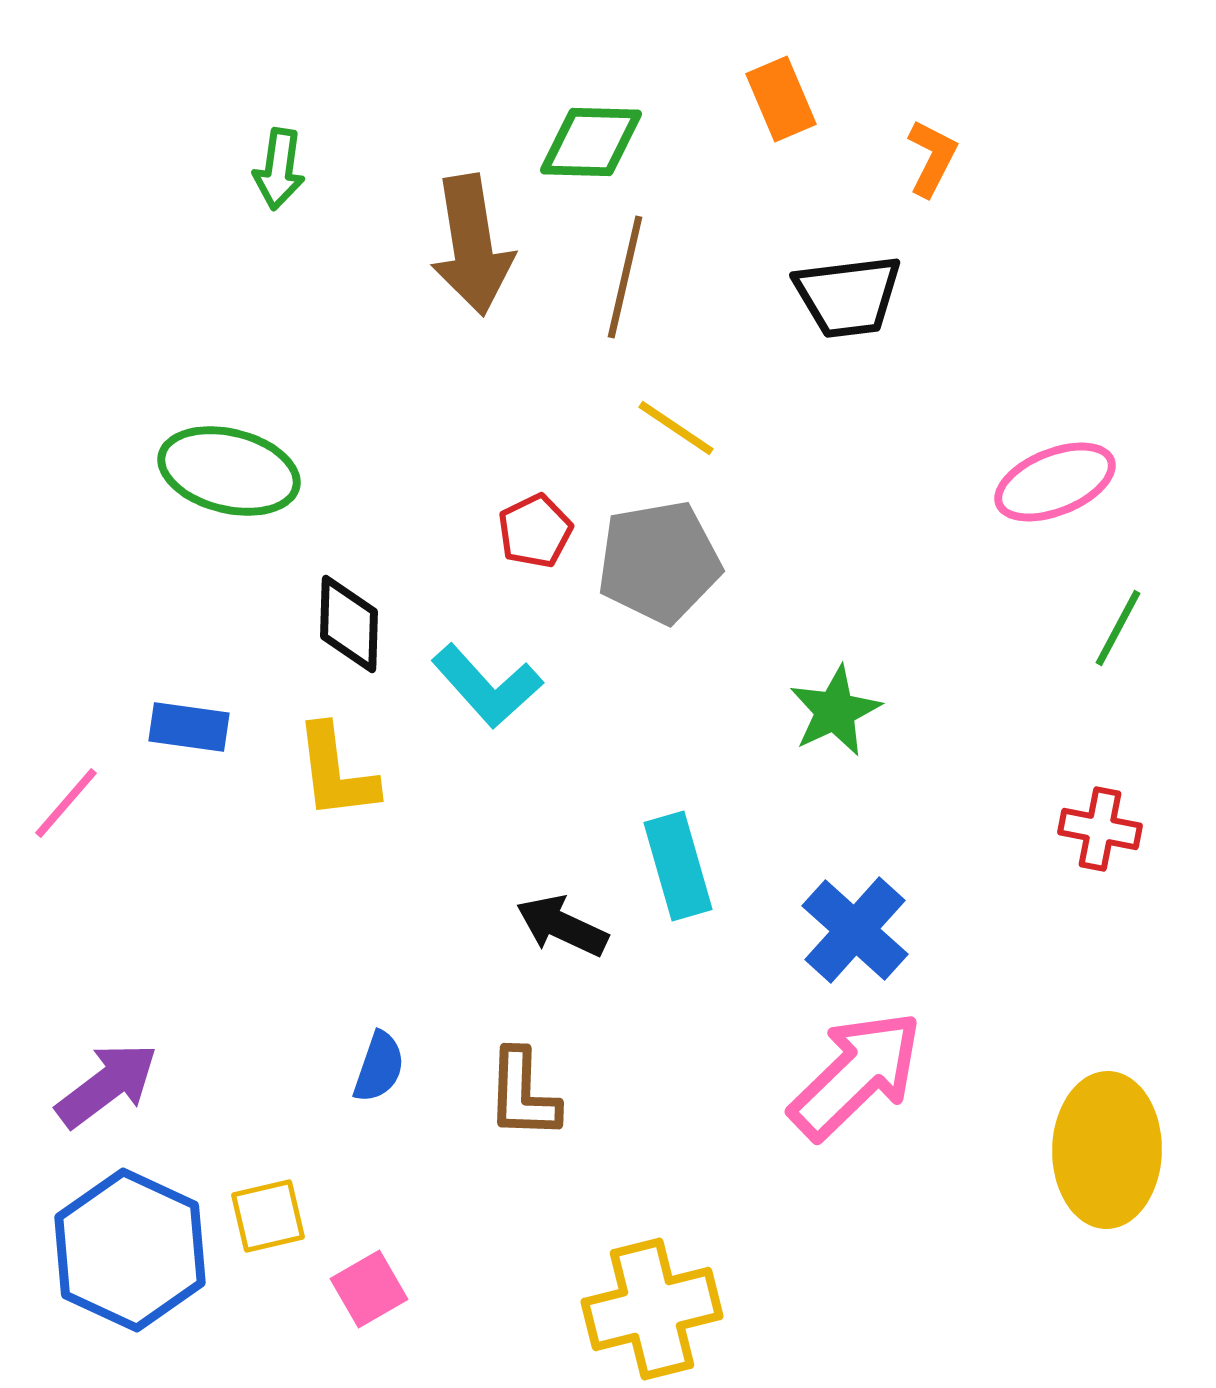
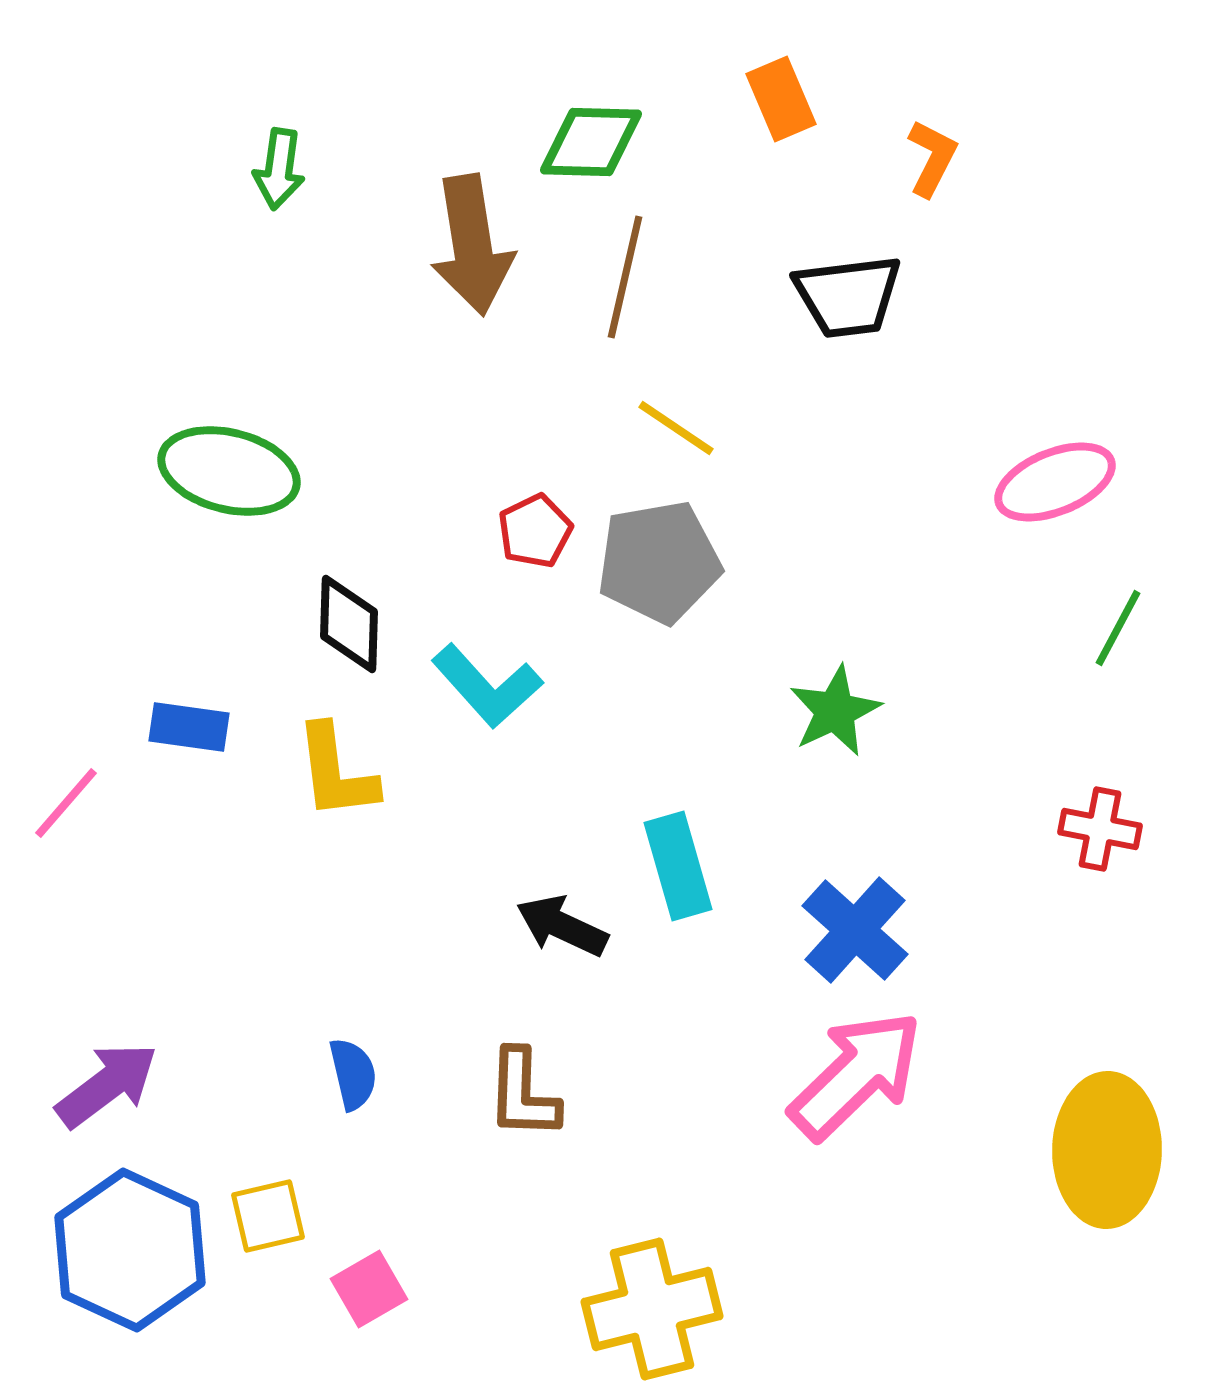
blue semicircle: moved 26 px left, 7 px down; rotated 32 degrees counterclockwise
